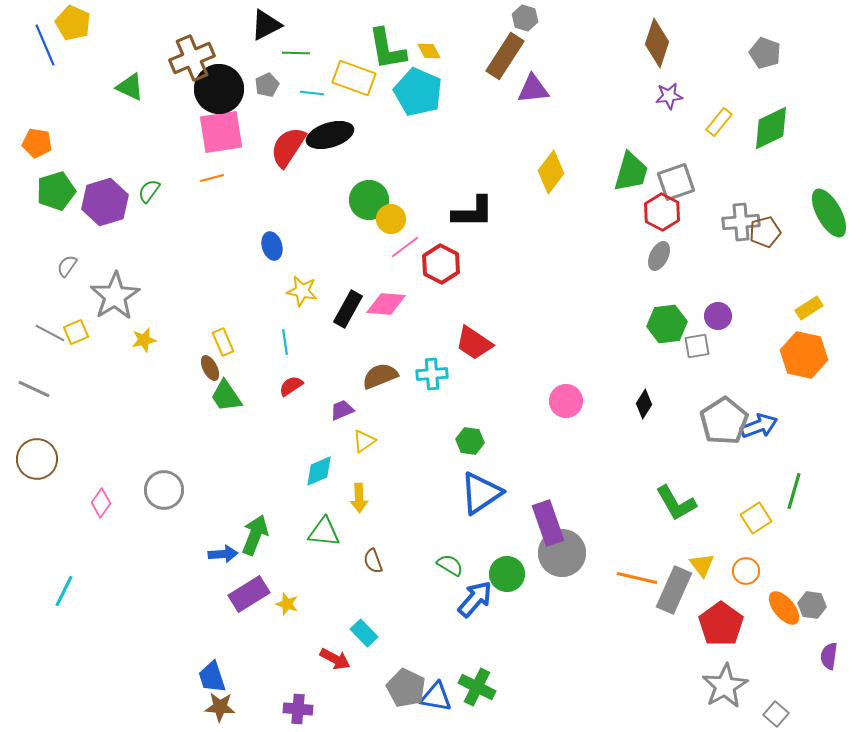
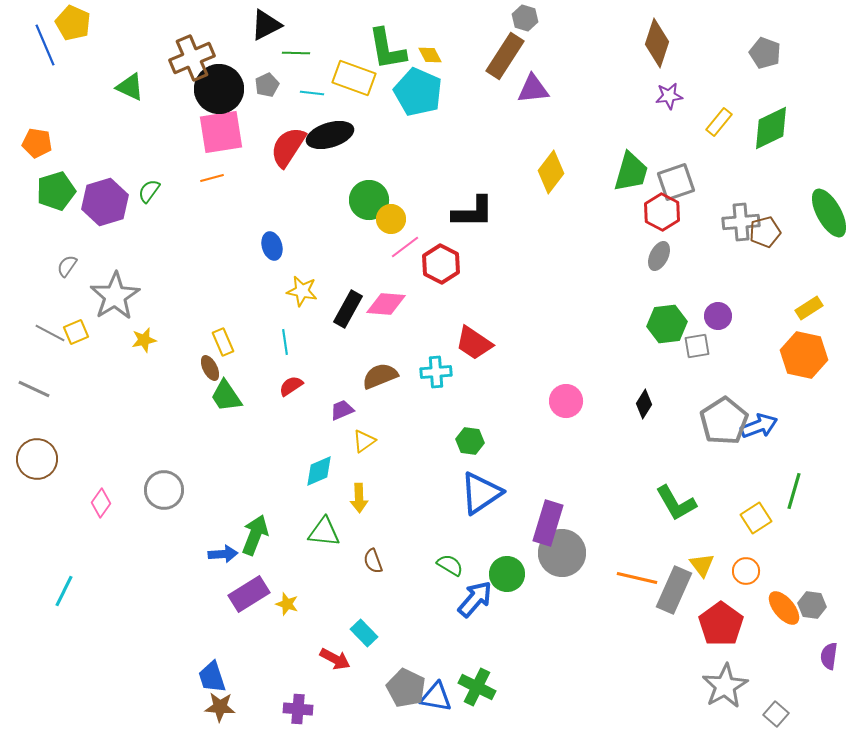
yellow diamond at (429, 51): moved 1 px right, 4 px down
cyan cross at (432, 374): moved 4 px right, 2 px up
purple rectangle at (548, 523): rotated 36 degrees clockwise
